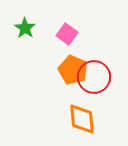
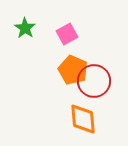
pink square: rotated 25 degrees clockwise
red circle: moved 4 px down
orange diamond: moved 1 px right
